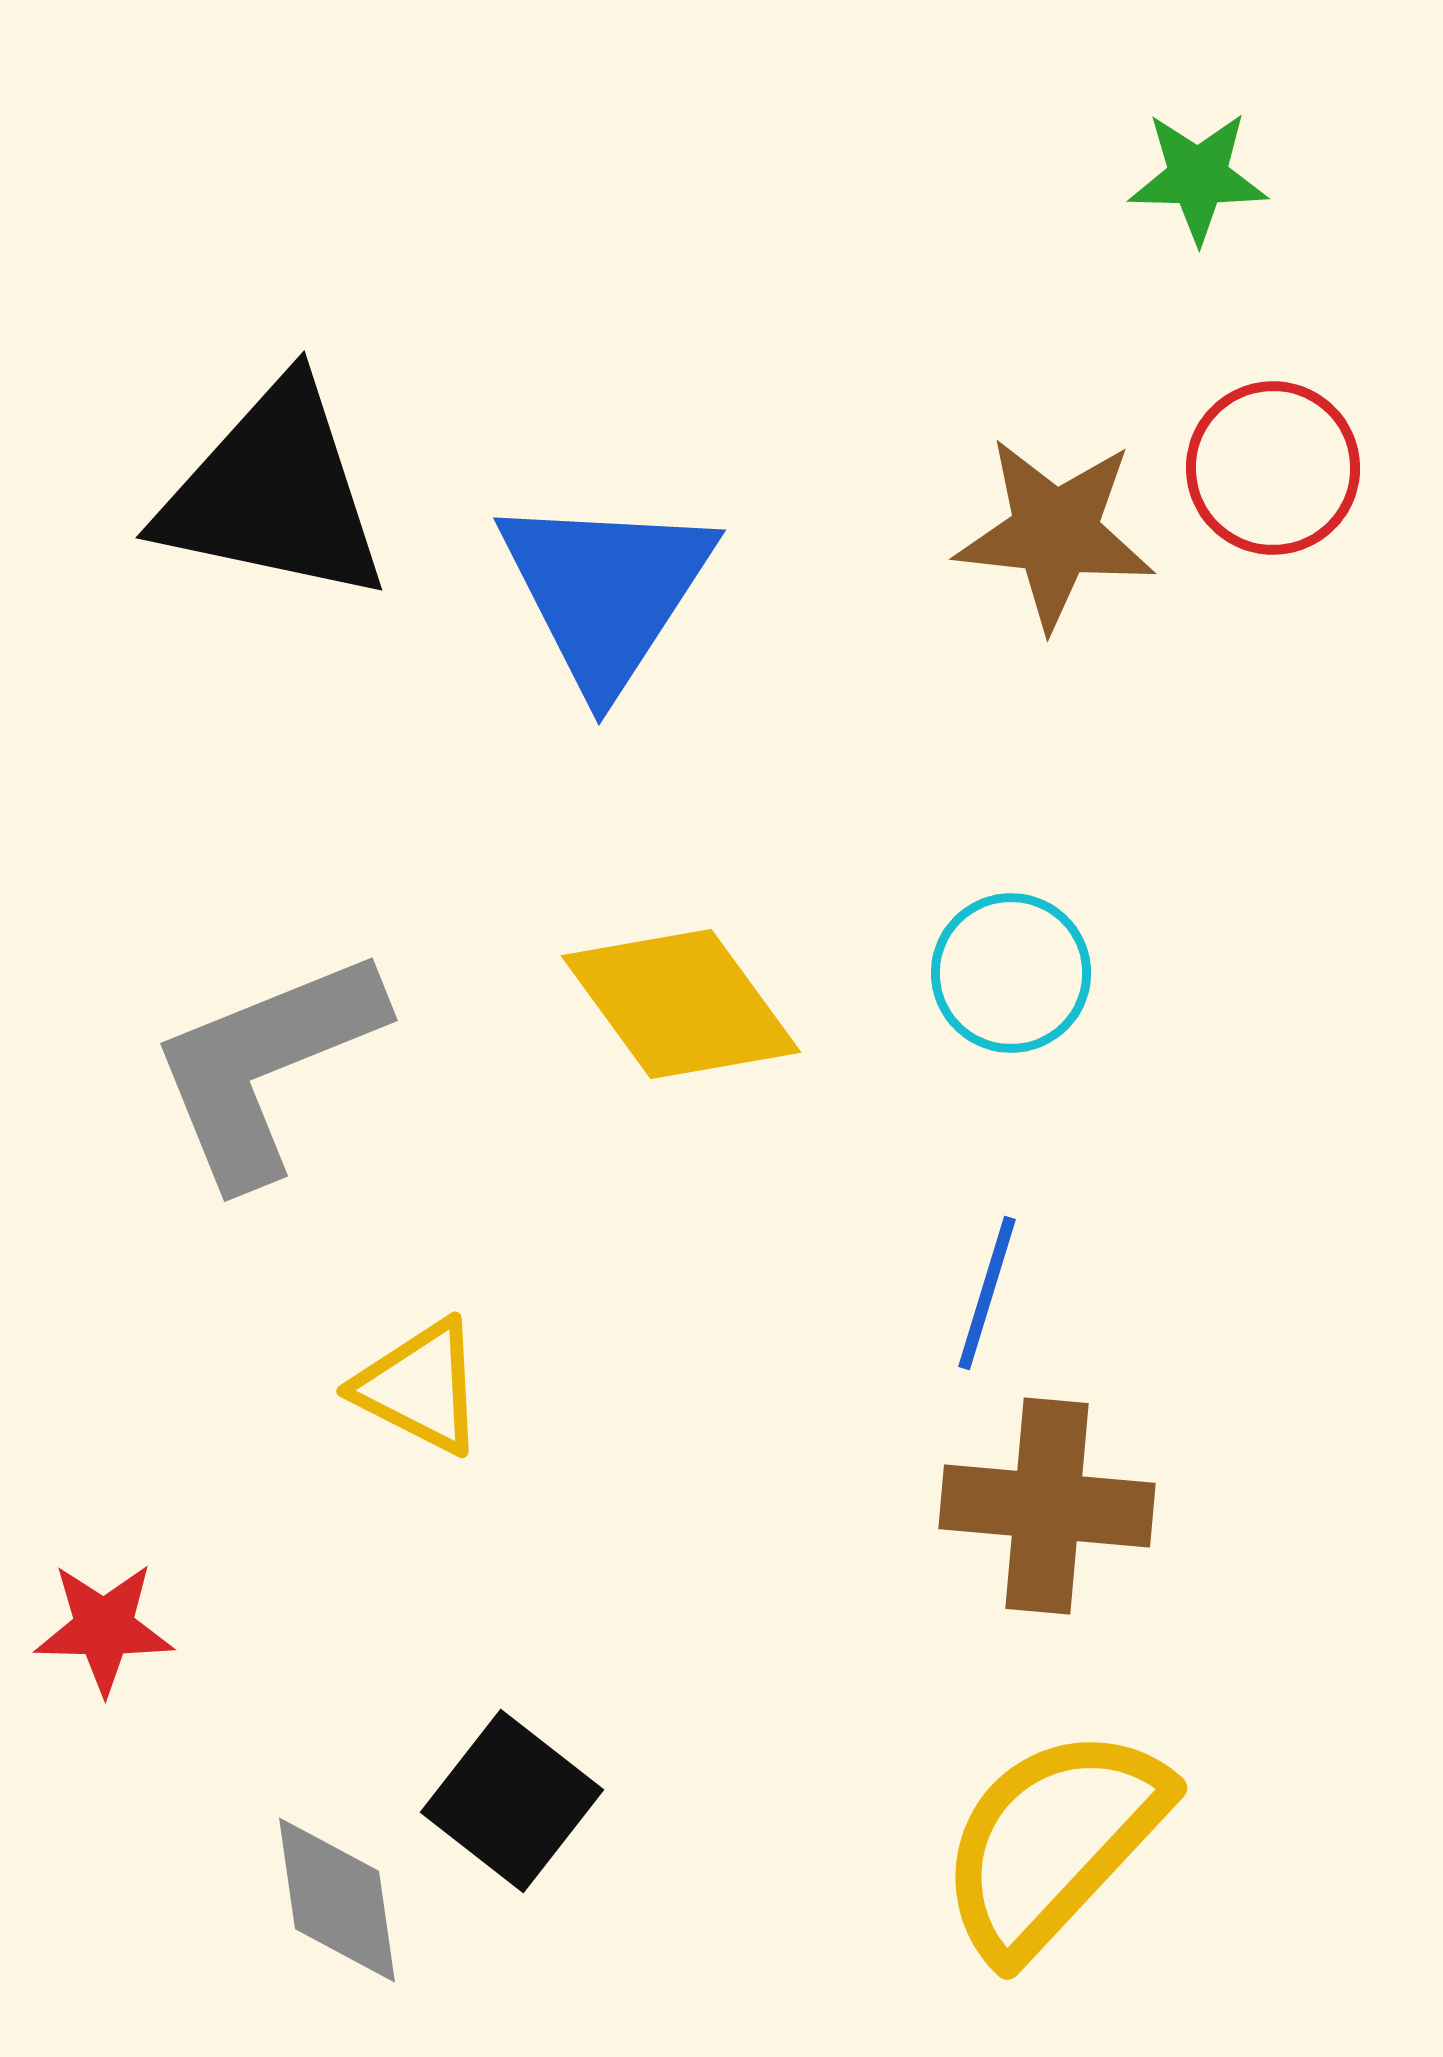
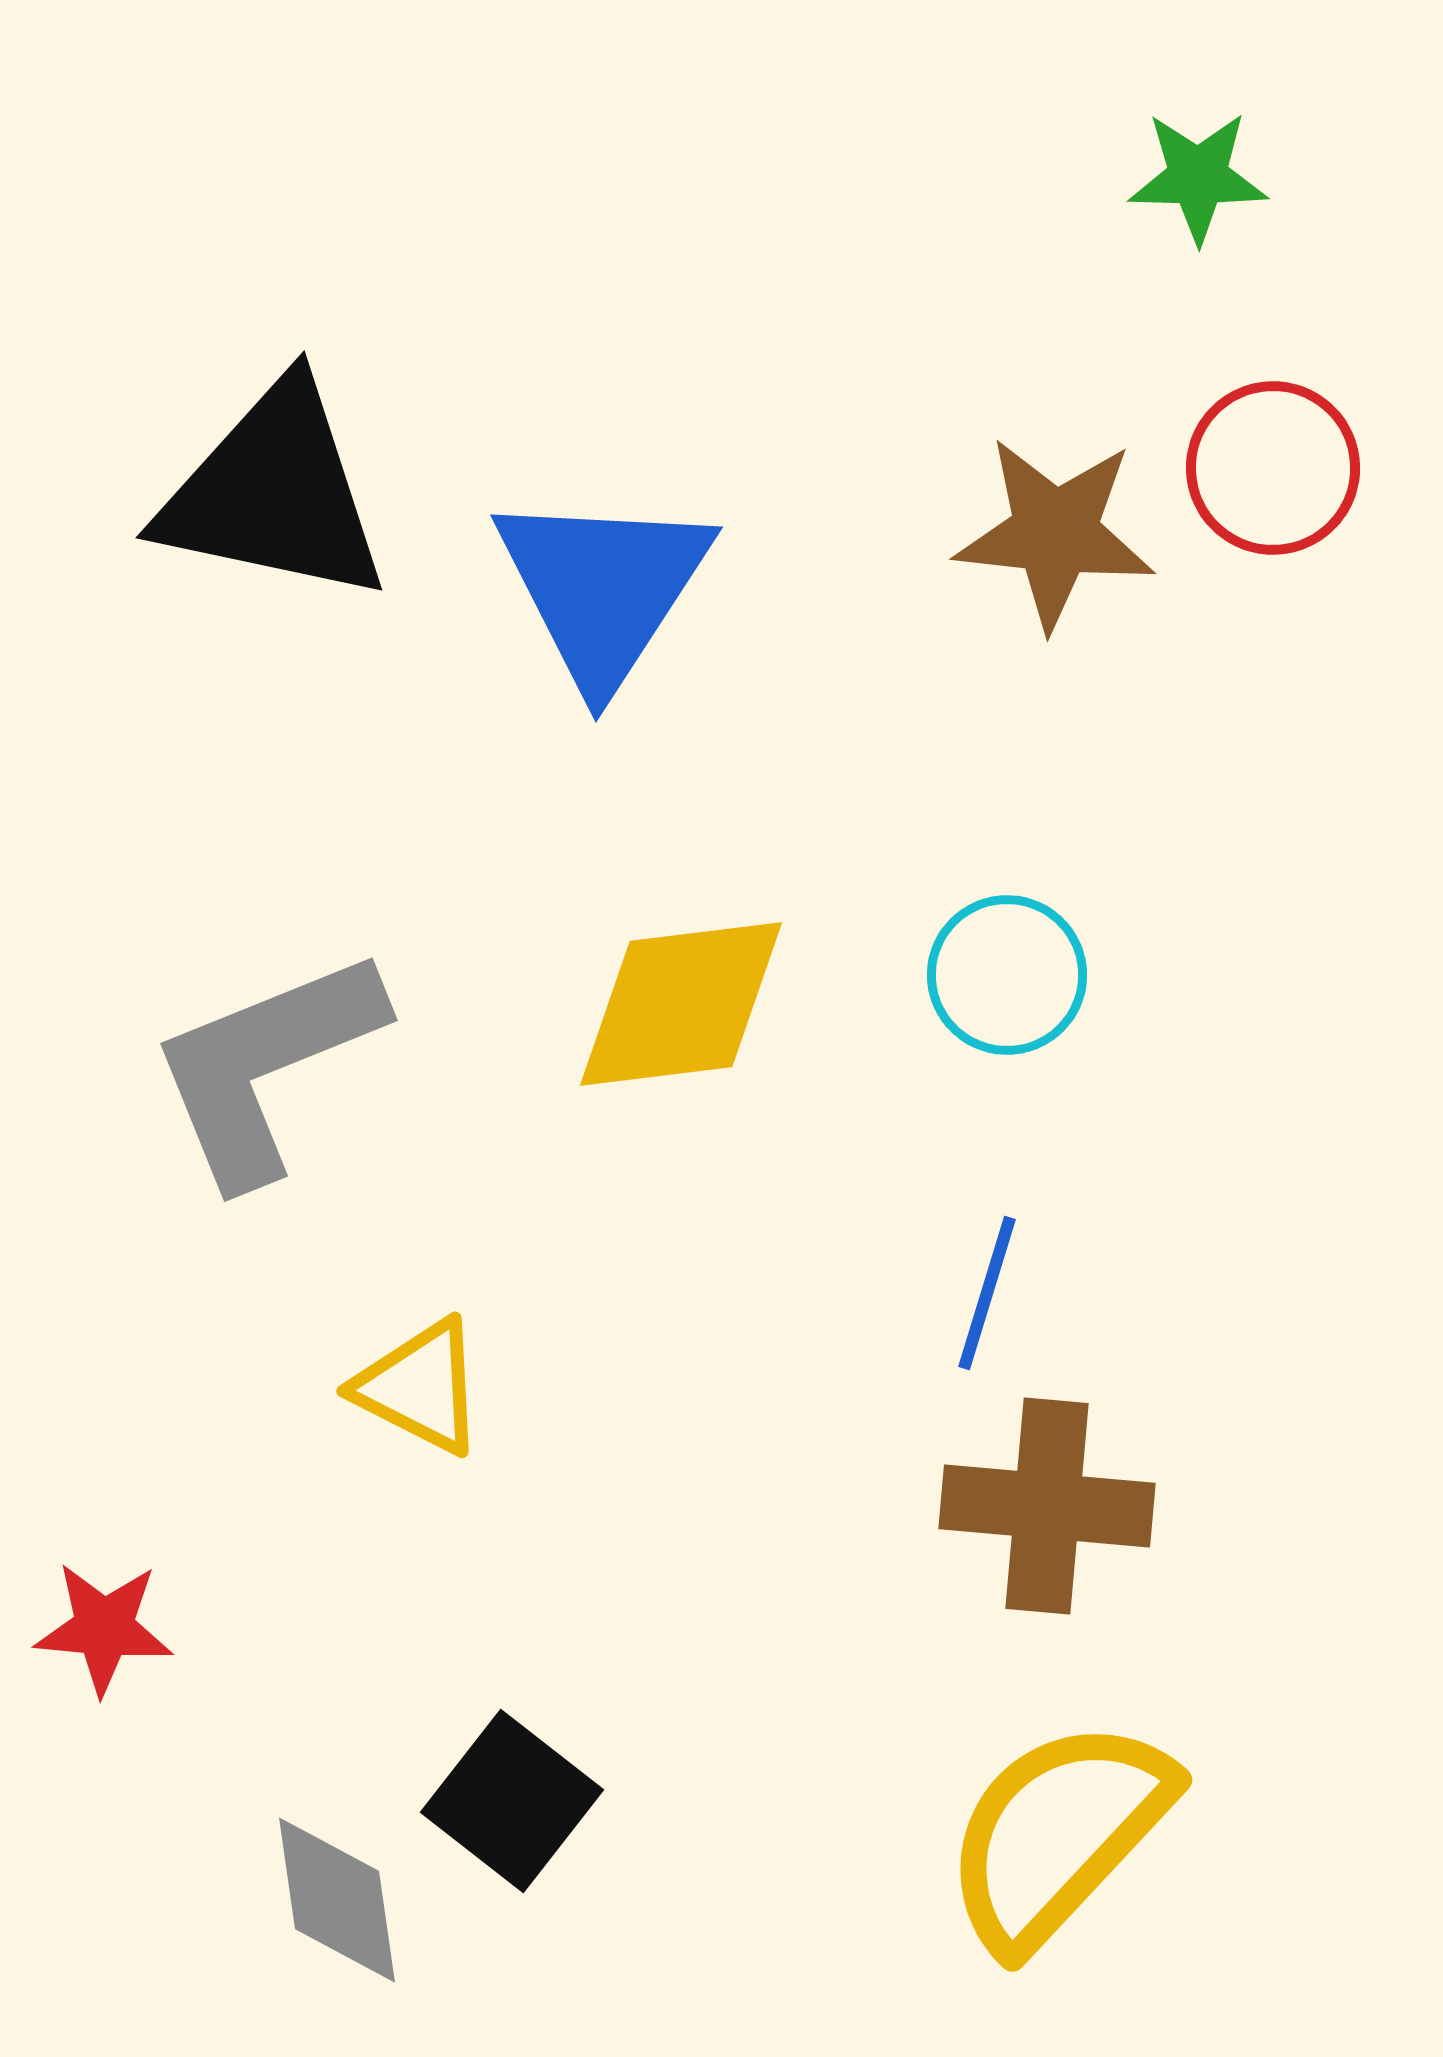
blue triangle: moved 3 px left, 3 px up
cyan circle: moved 4 px left, 2 px down
yellow diamond: rotated 61 degrees counterclockwise
red star: rotated 4 degrees clockwise
yellow semicircle: moved 5 px right, 8 px up
